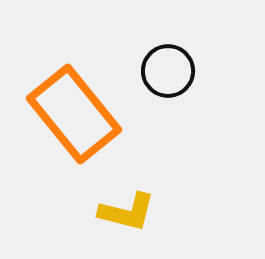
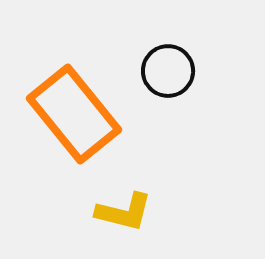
yellow L-shape: moved 3 px left
